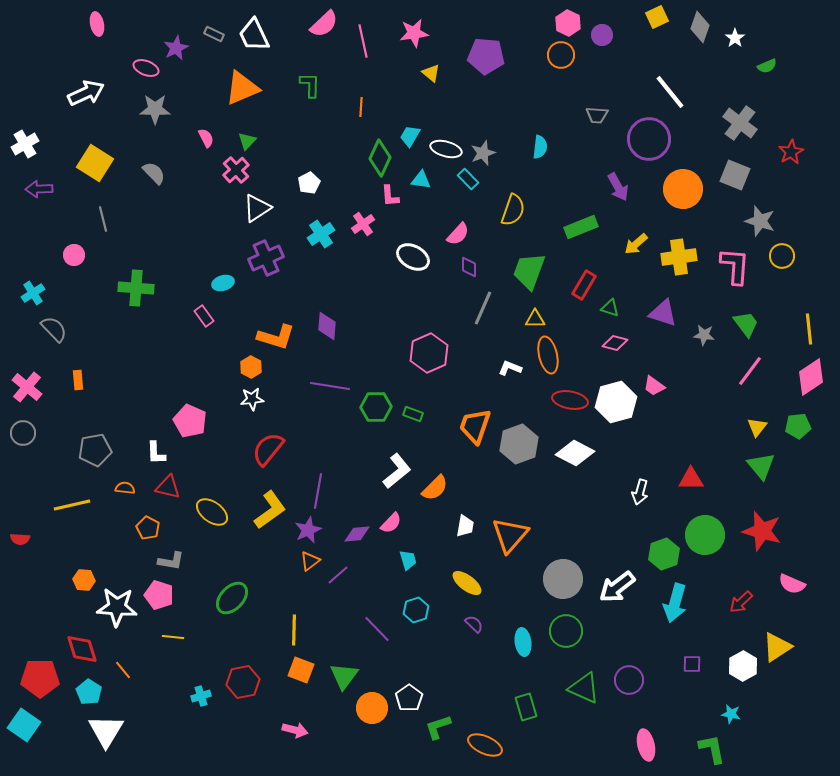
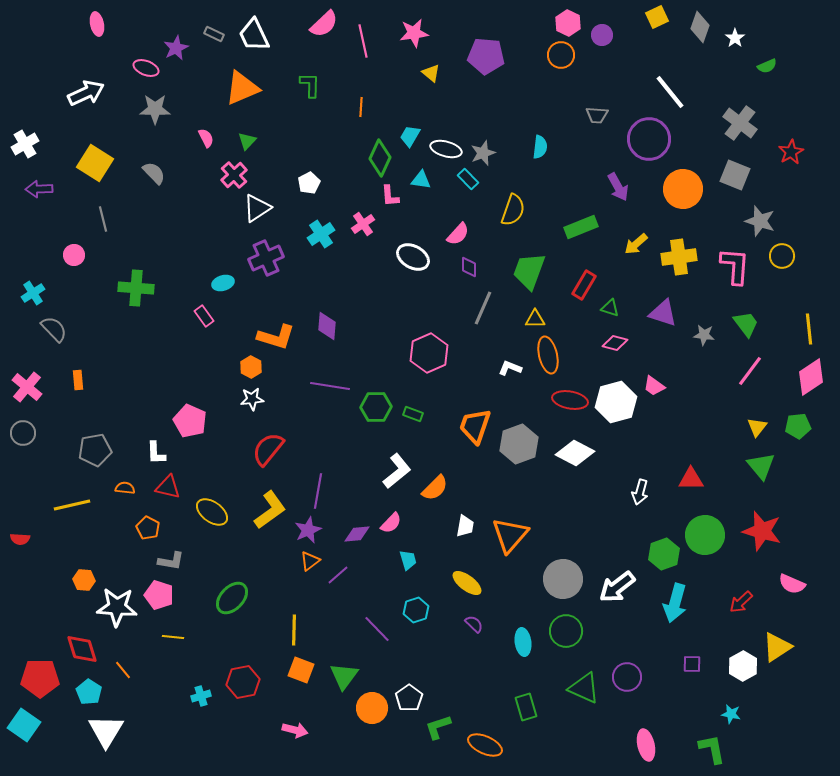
pink cross at (236, 170): moved 2 px left, 5 px down
purple circle at (629, 680): moved 2 px left, 3 px up
